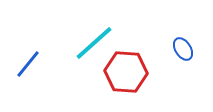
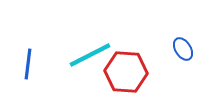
cyan line: moved 4 px left, 12 px down; rotated 15 degrees clockwise
blue line: rotated 32 degrees counterclockwise
